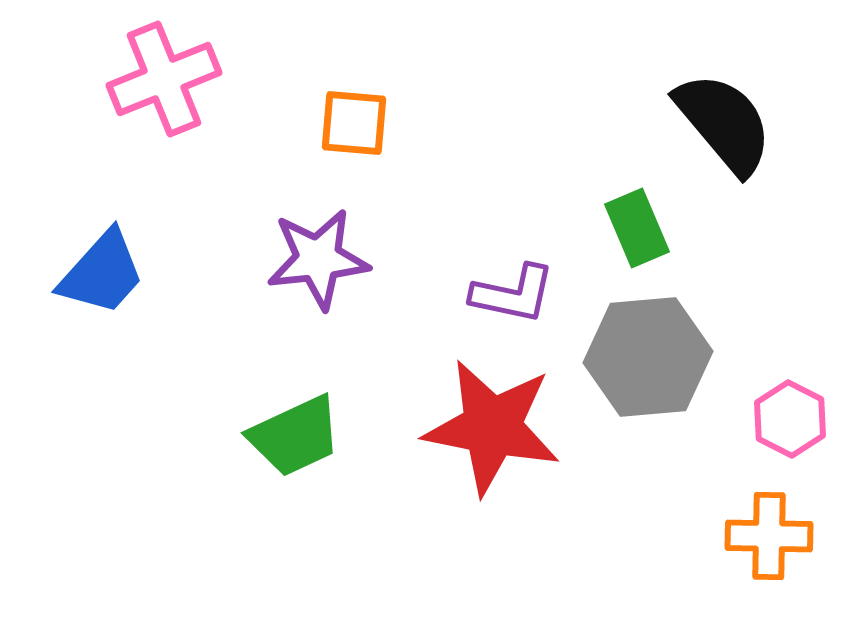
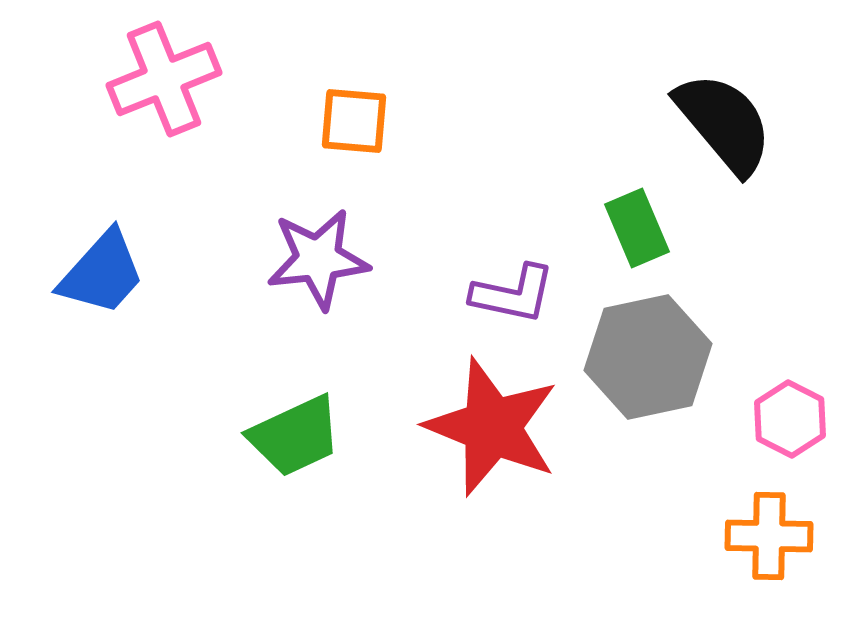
orange square: moved 2 px up
gray hexagon: rotated 7 degrees counterclockwise
red star: rotated 11 degrees clockwise
